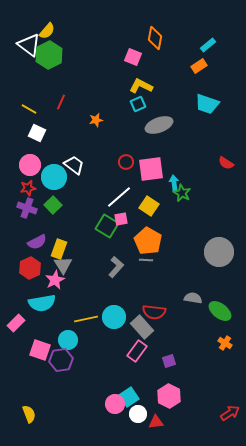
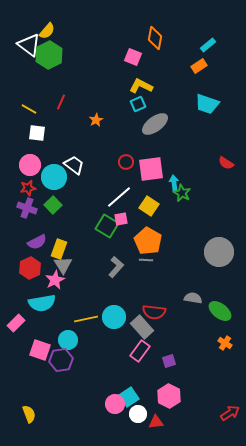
orange star at (96, 120): rotated 16 degrees counterclockwise
gray ellipse at (159, 125): moved 4 px left, 1 px up; rotated 16 degrees counterclockwise
white square at (37, 133): rotated 18 degrees counterclockwise
pink rectangle at (137, 351): moved 3 px right
